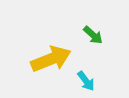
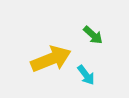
cyan arrow: moved 6 px up
